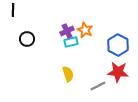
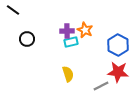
black line: rotated 56 degrees counterclockwise
purple cross: rotated 24 degrees clockwise
gray line: moved 3 px right
